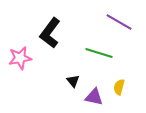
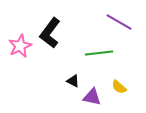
green line: rotated 24 degrees counterclockwise
pink star: moved 12 px up; rotated 15 degrees counterclockwise
black triangle: rotated 24 degrees counterclockwise
yellow semicircle: rotated 63 degrees counterclockwise
purple triangle: moved 2 px left
